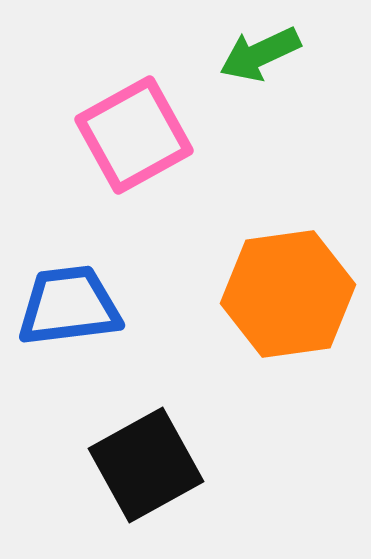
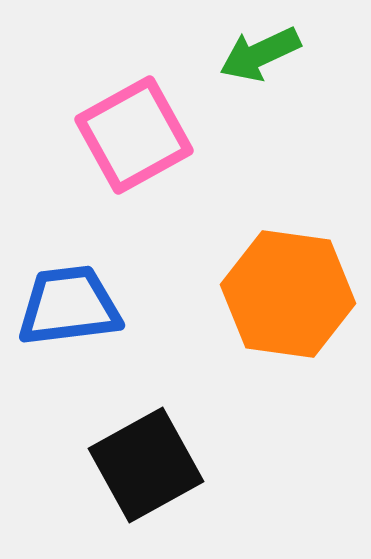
orange hexagon: rotated 16 degrees clockwise
